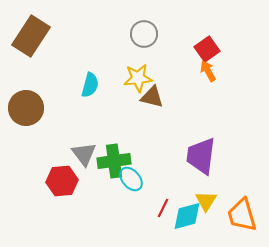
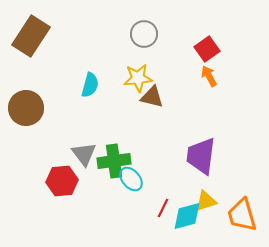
orange arrow: moved 1 px right, 5 px down
yellow triangle: rotated 40 degrees clockwise
